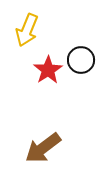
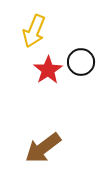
yellow arrow: moved 7 px right, 1 px down
black circle: moved 2 px down
